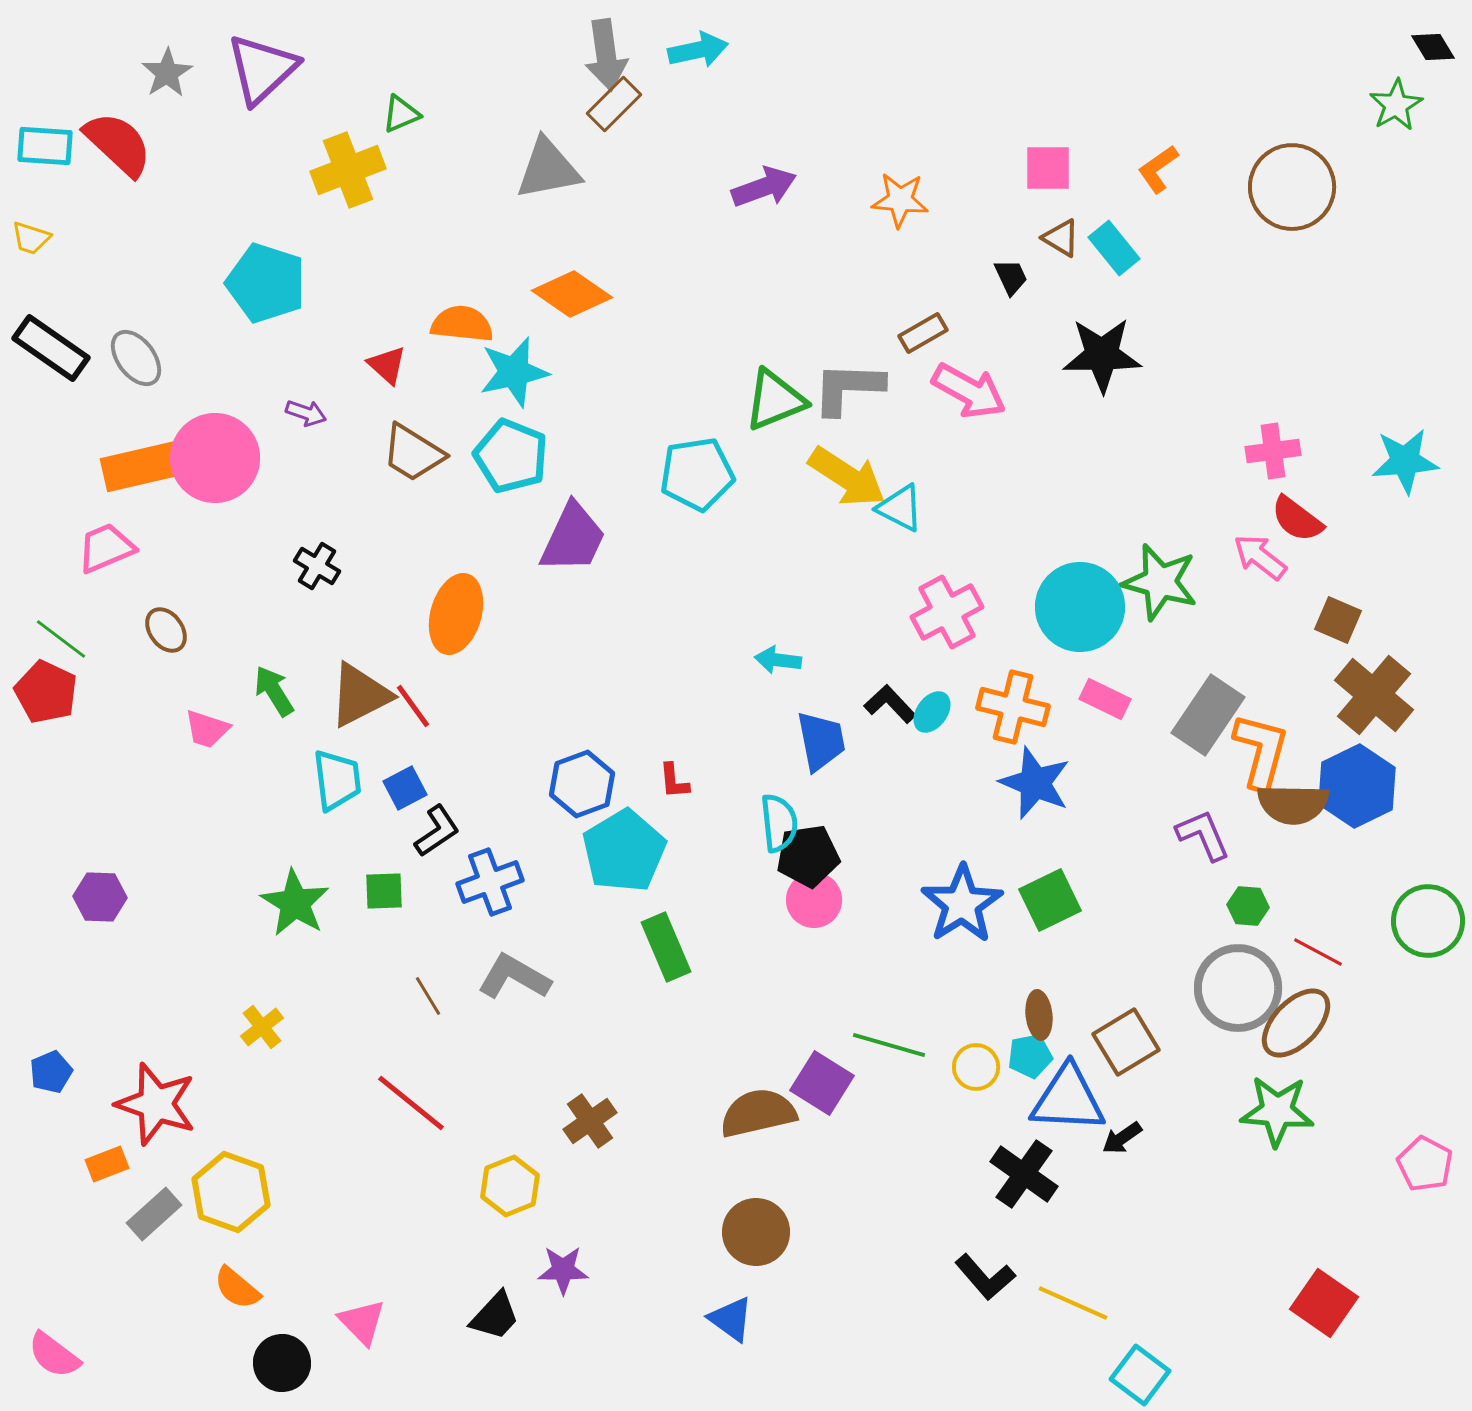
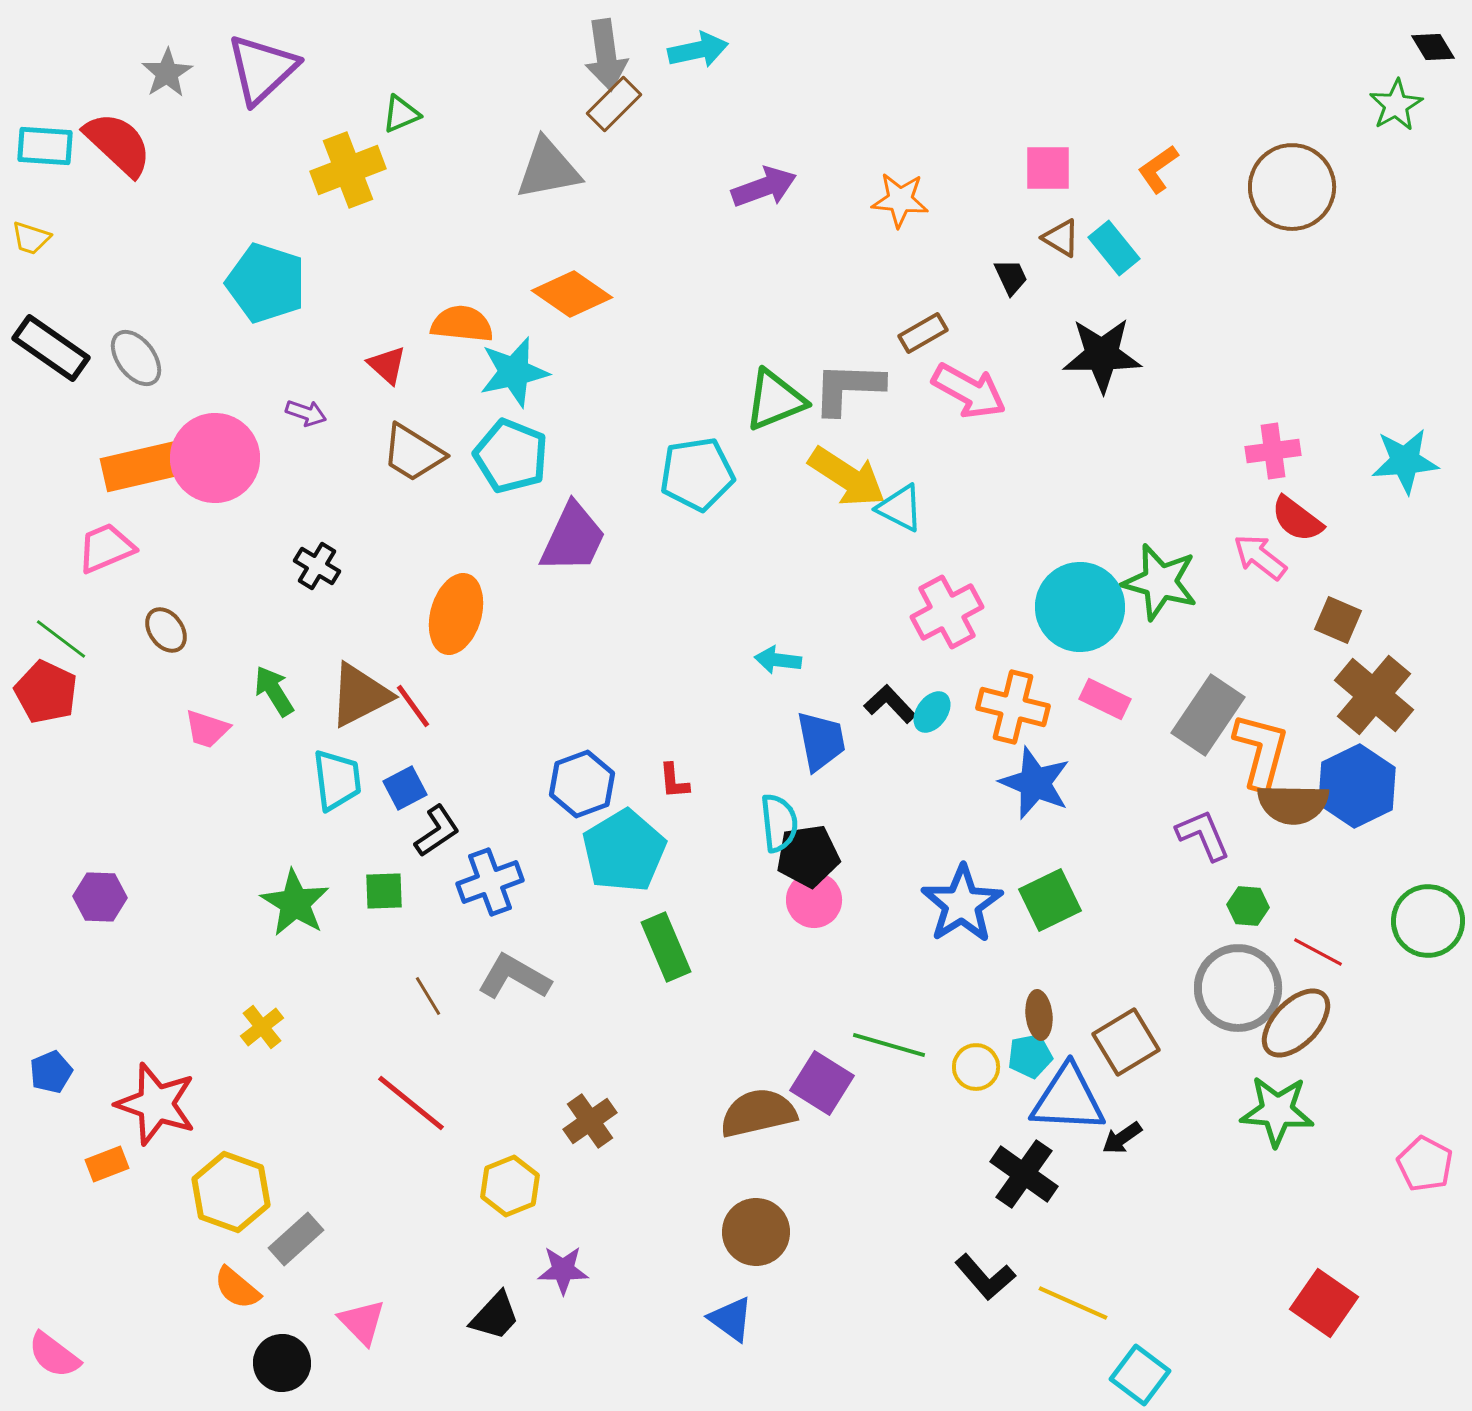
gray rectangle at (154, 1214): moved 142 px right, 25 px down
